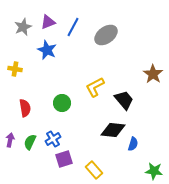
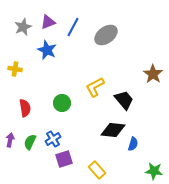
yellow rectangle: moved 3 px right
